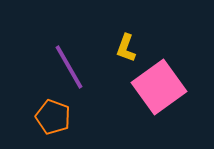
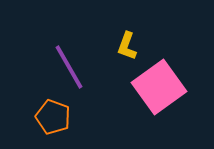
yellow L-shape: moved 1 px right, 2 px up
